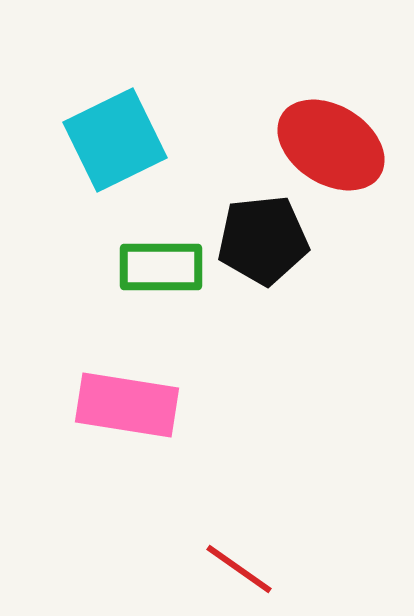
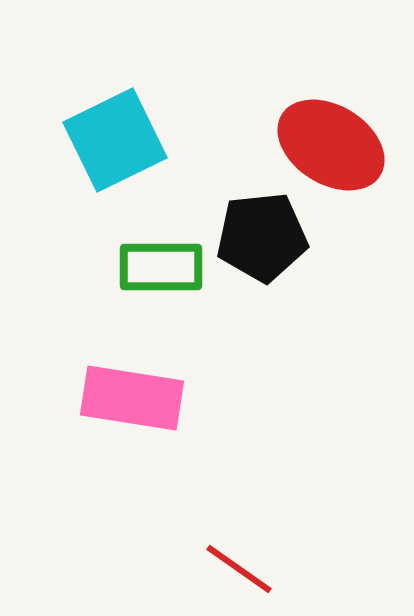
black pentagon: moved 1 px left, 3 px up
pink rectangle: moved 5 px right, 7 px up
